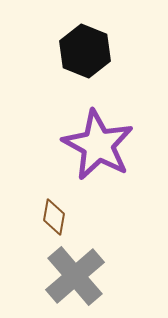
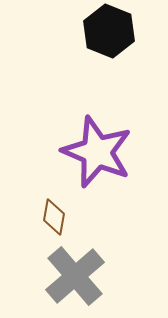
black hexagon: moved 24 px right, 20 px up
purple star: moved 1 px left, 7 px down; rotated 6 degrees counterclockwise
